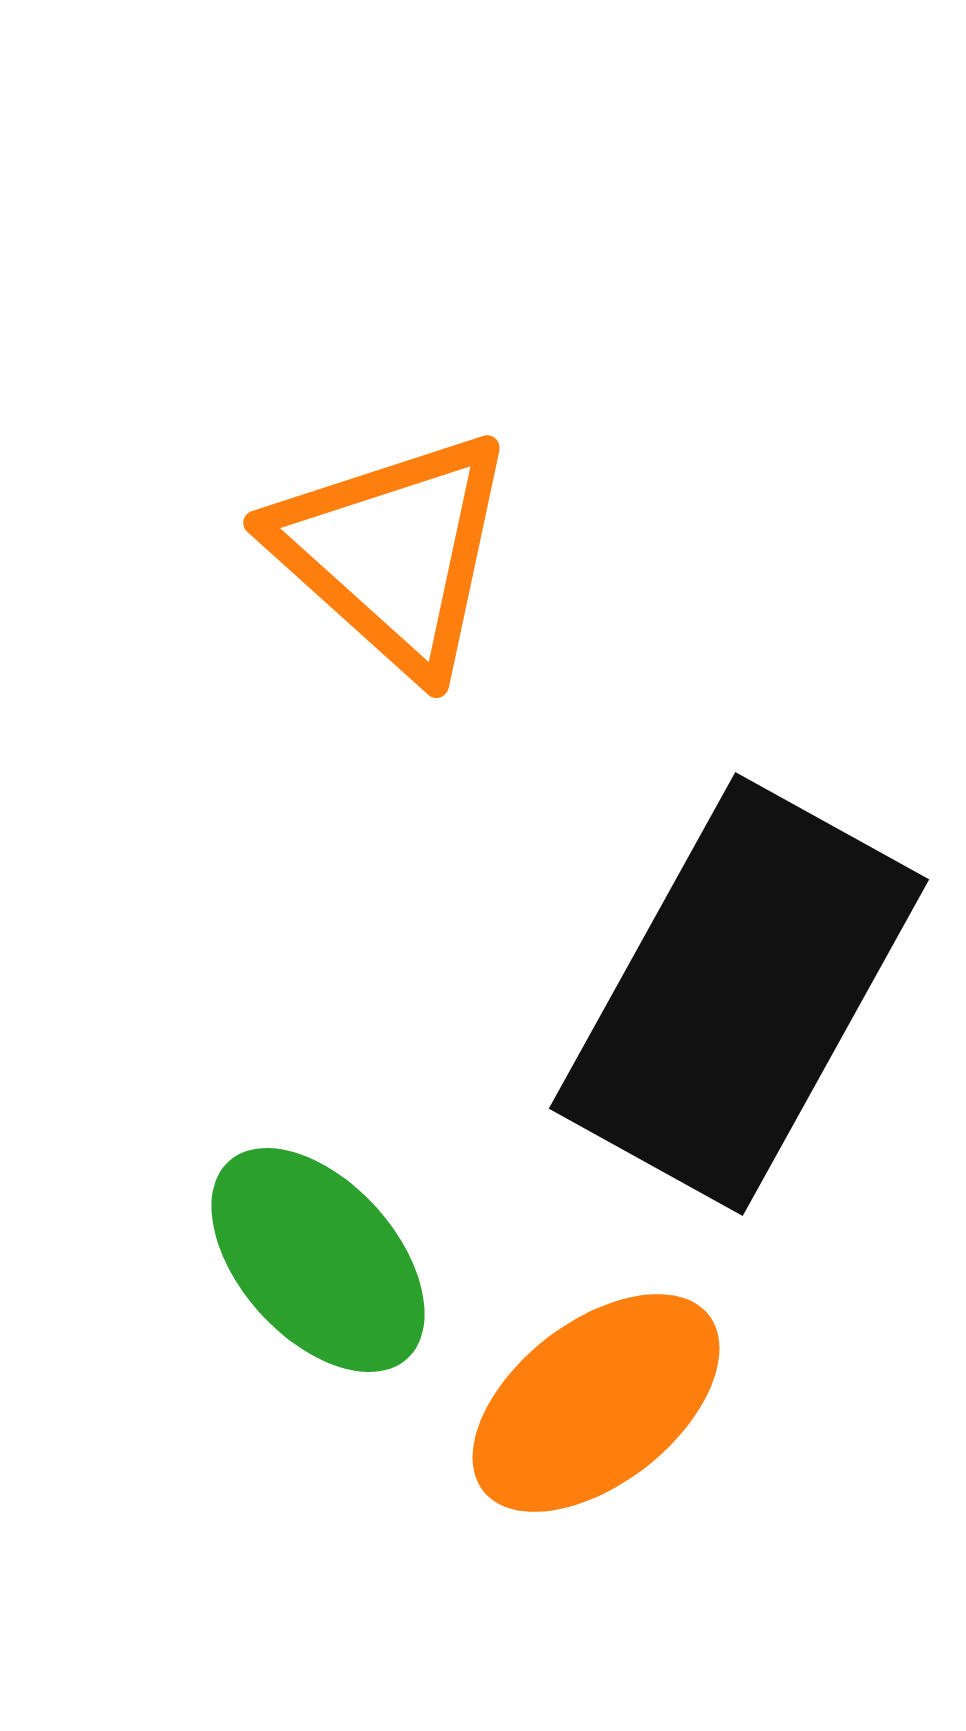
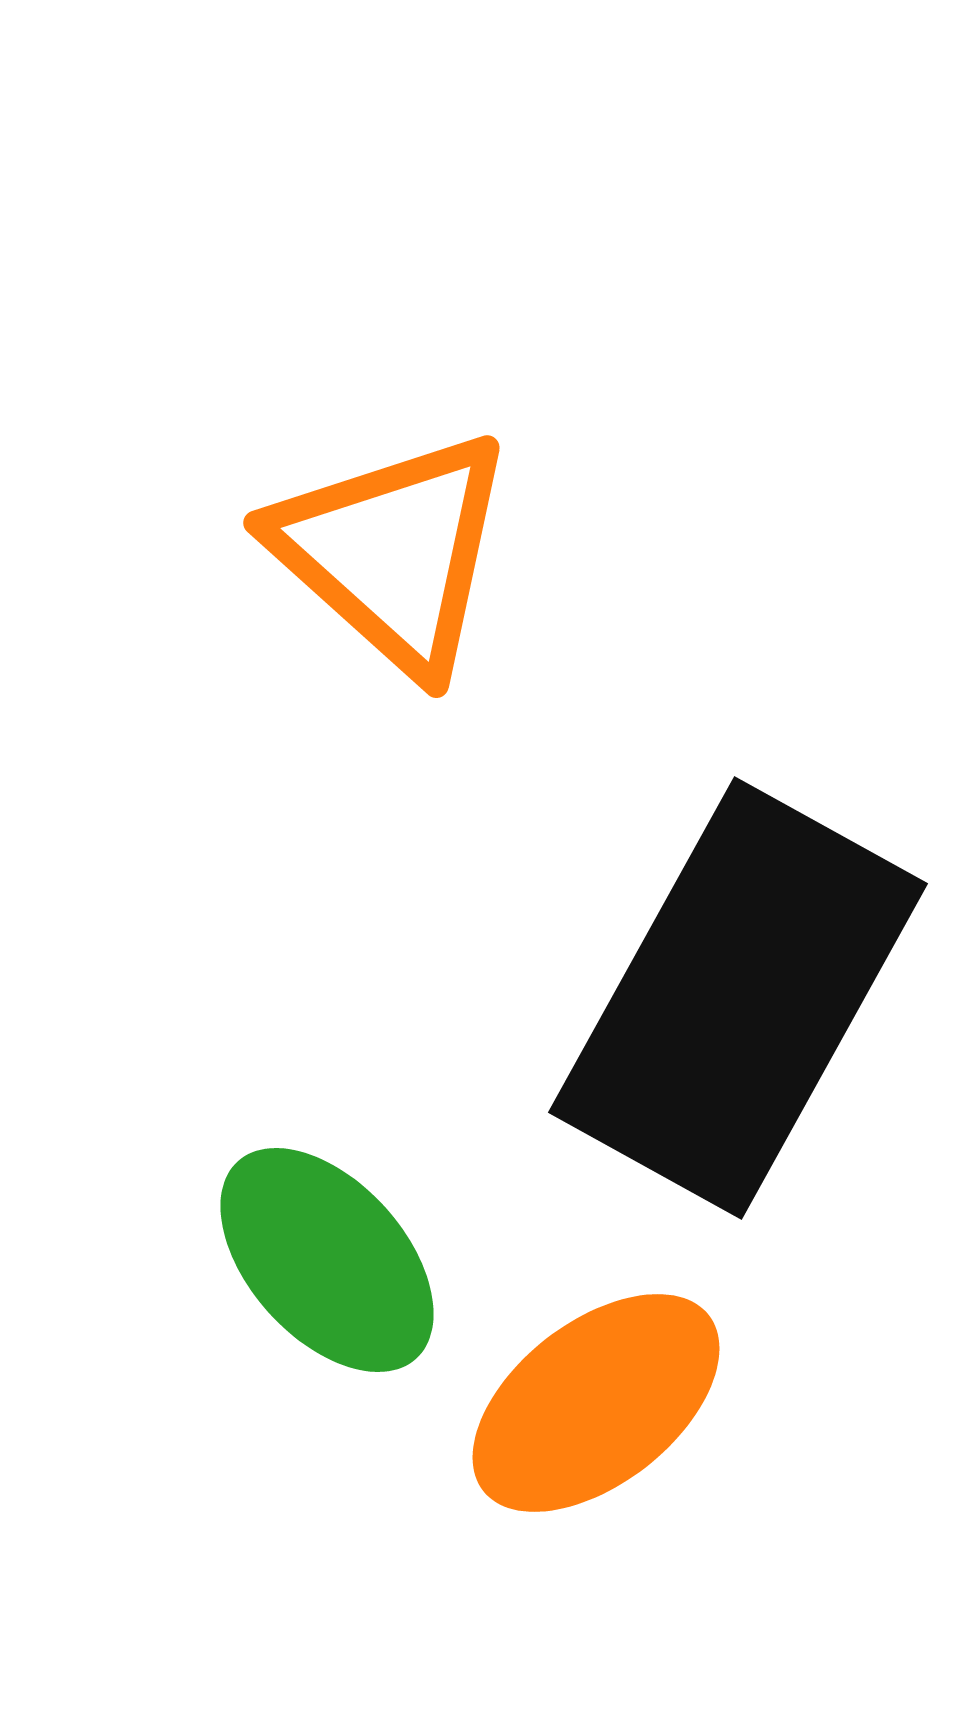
black rectangle: moved 1 px left, 4 px down
green ellipse: moved 9 px right
